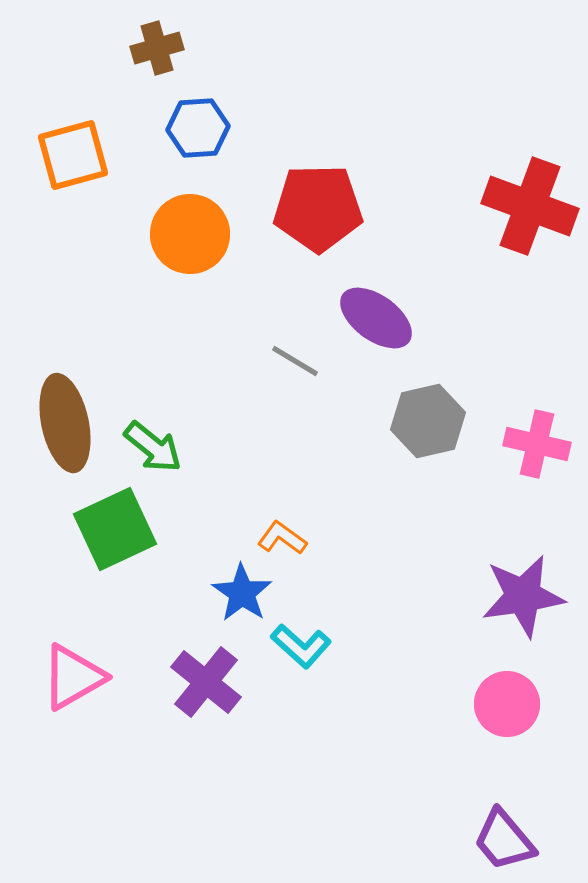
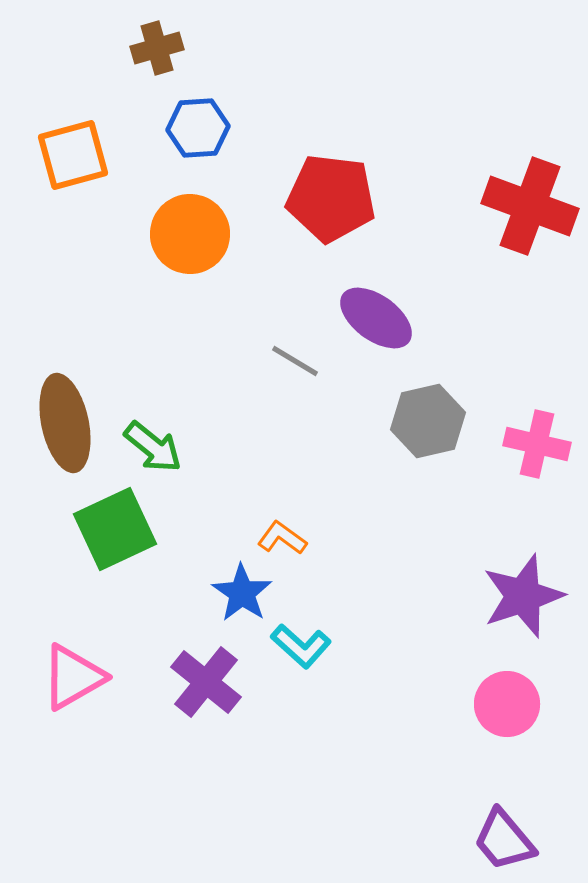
red pentagon: moved 13 px right, 10 px up; rotated 8 degrees clockwise
purple star: rotated 10 degrees counterclockwise
